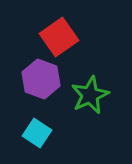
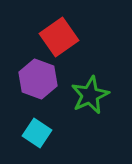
purple hexagon: moved 3 px left
